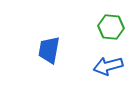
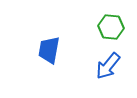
blue arrow: rotated 36 degrees counterclockwise
